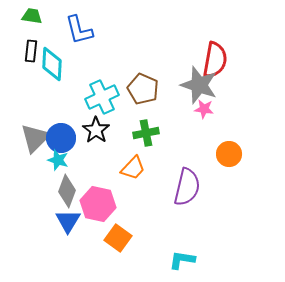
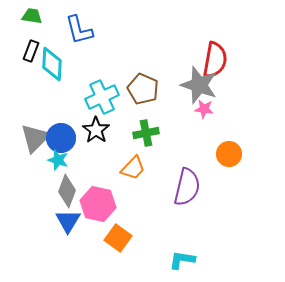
black rectangle: rotated 15 degrees clockwise
